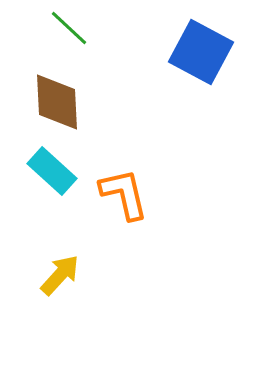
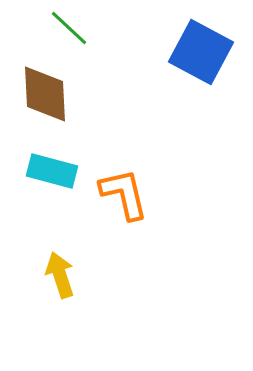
brown diamond: moved 12 px left, 8 px up
cyan rectangle: rotated 27 degrees counterclockwise
yellow arrow: rotated 60 degrees counterclockwise
